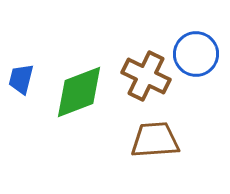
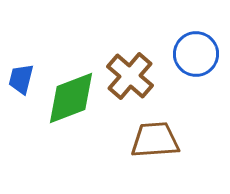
brown cross: moved 16 px left; rotated 15 degrees clockwise
green diamond: moved 8 px left, 6 px down
